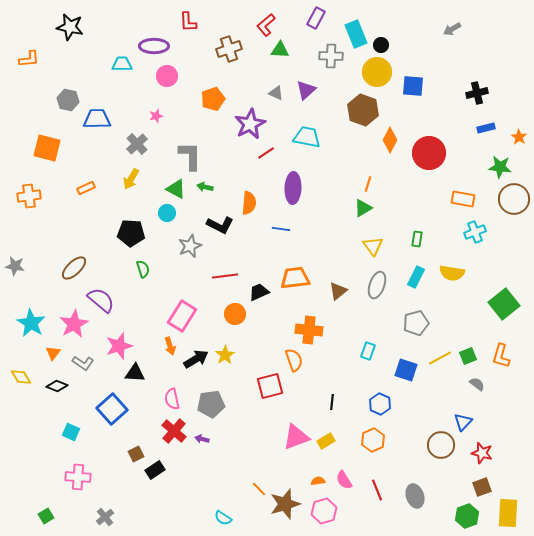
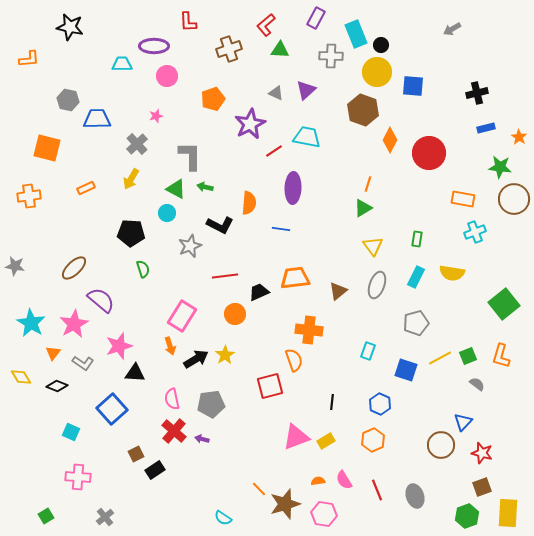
red line at (266, 153): moved 8 px right, 2 px up
pink hexagon at (324, 511): moved 3 px down; rotated 25 degrees clockwise
